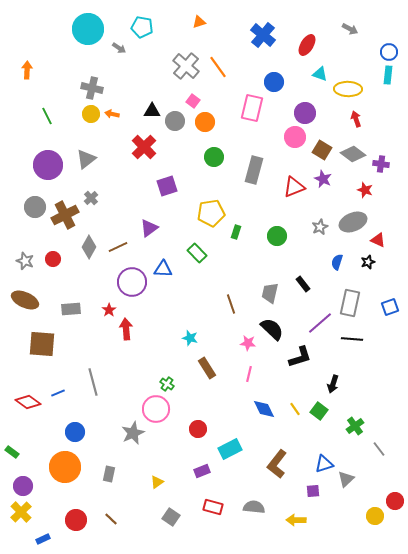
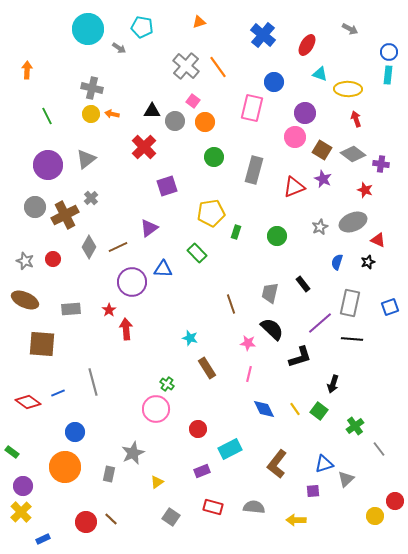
gray star at (133, 433): moved 20 px down
red circle at (76, 520): moved 10 px right, 2 px down
